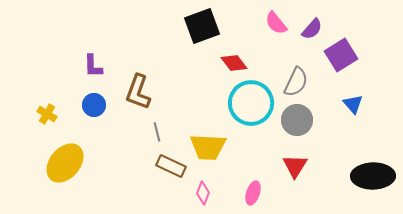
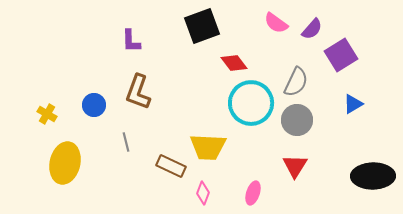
pink semicircle: rotated 15 degrees counterclockwise
purple L-shape: moved 38 px right, 25 px up
blue triangle: rotated 40 degrees clockwise
gray line: moved 31 px left, 10 px down
yellow ellipse: rotated 27 degrees counterclockwise
